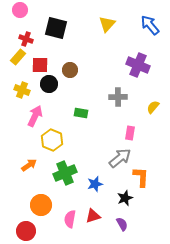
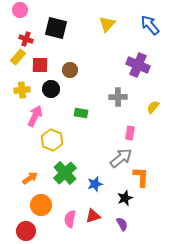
black circle: moved 2 px right, 5 px down
yellow cross: rotated 28 degrees counterclockwise
gray arrow: moved 1 px right
orange arrow: moved 1 px right, 13 px down
green cross: rotated 20 degrees counterclockwise
